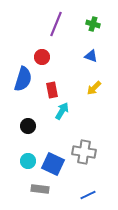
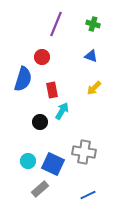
black circle: moved 12 px right, 4 px up
gray rectangle: rotated 48 degrees counterclockwise
